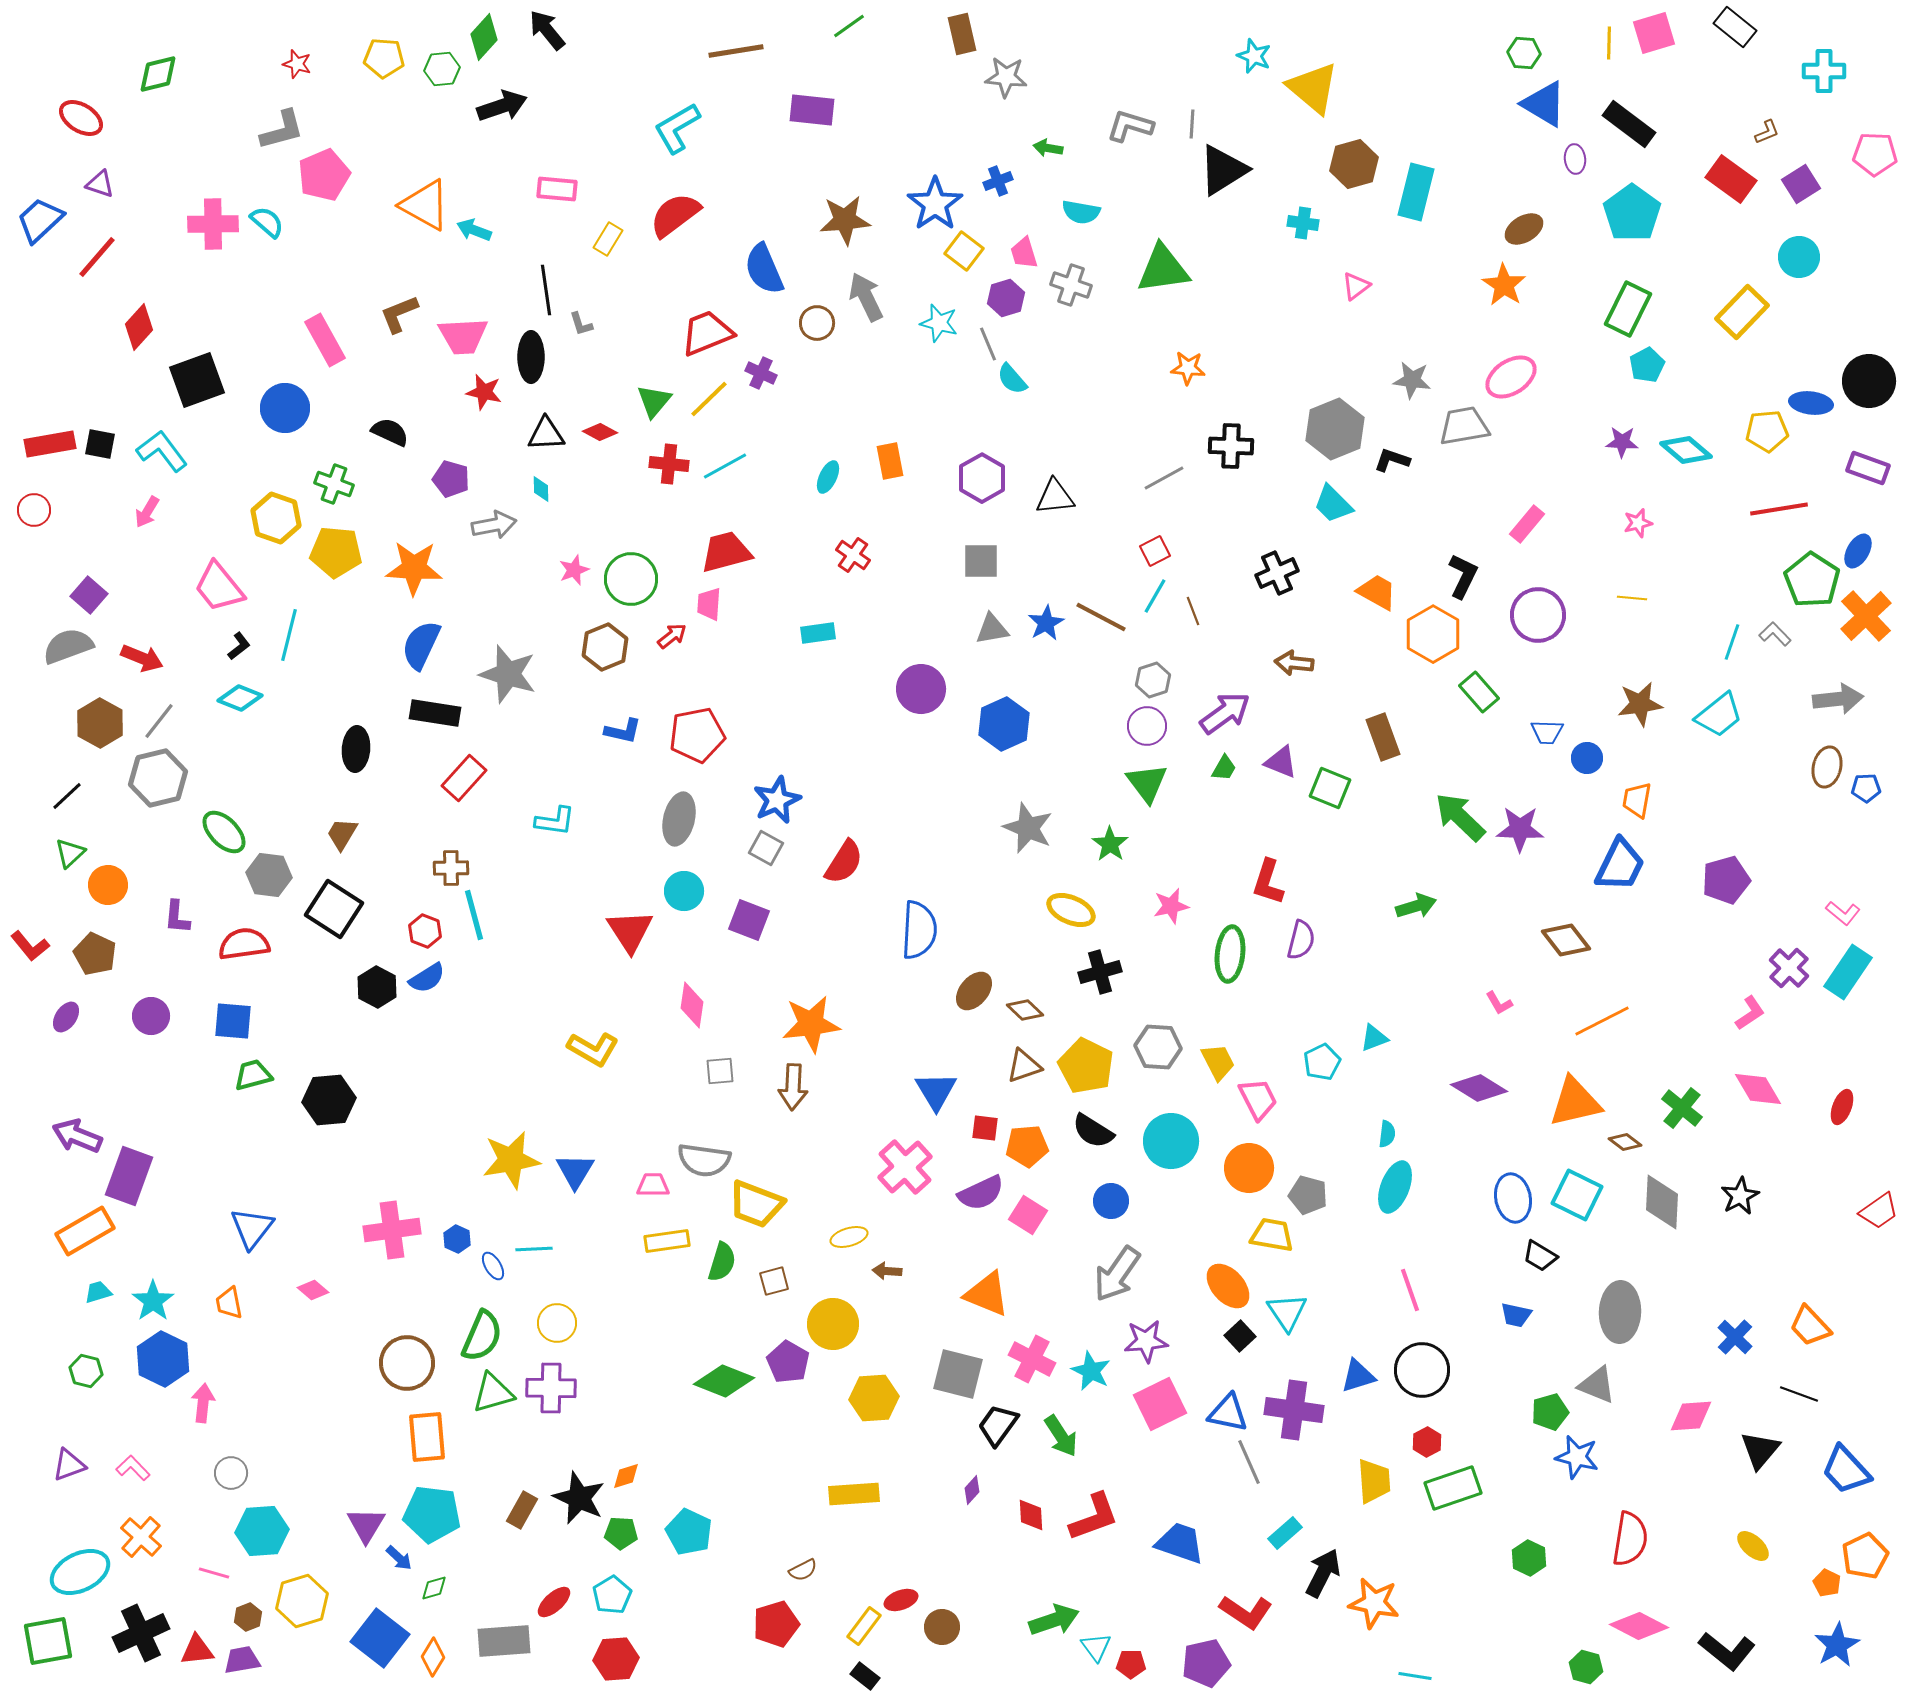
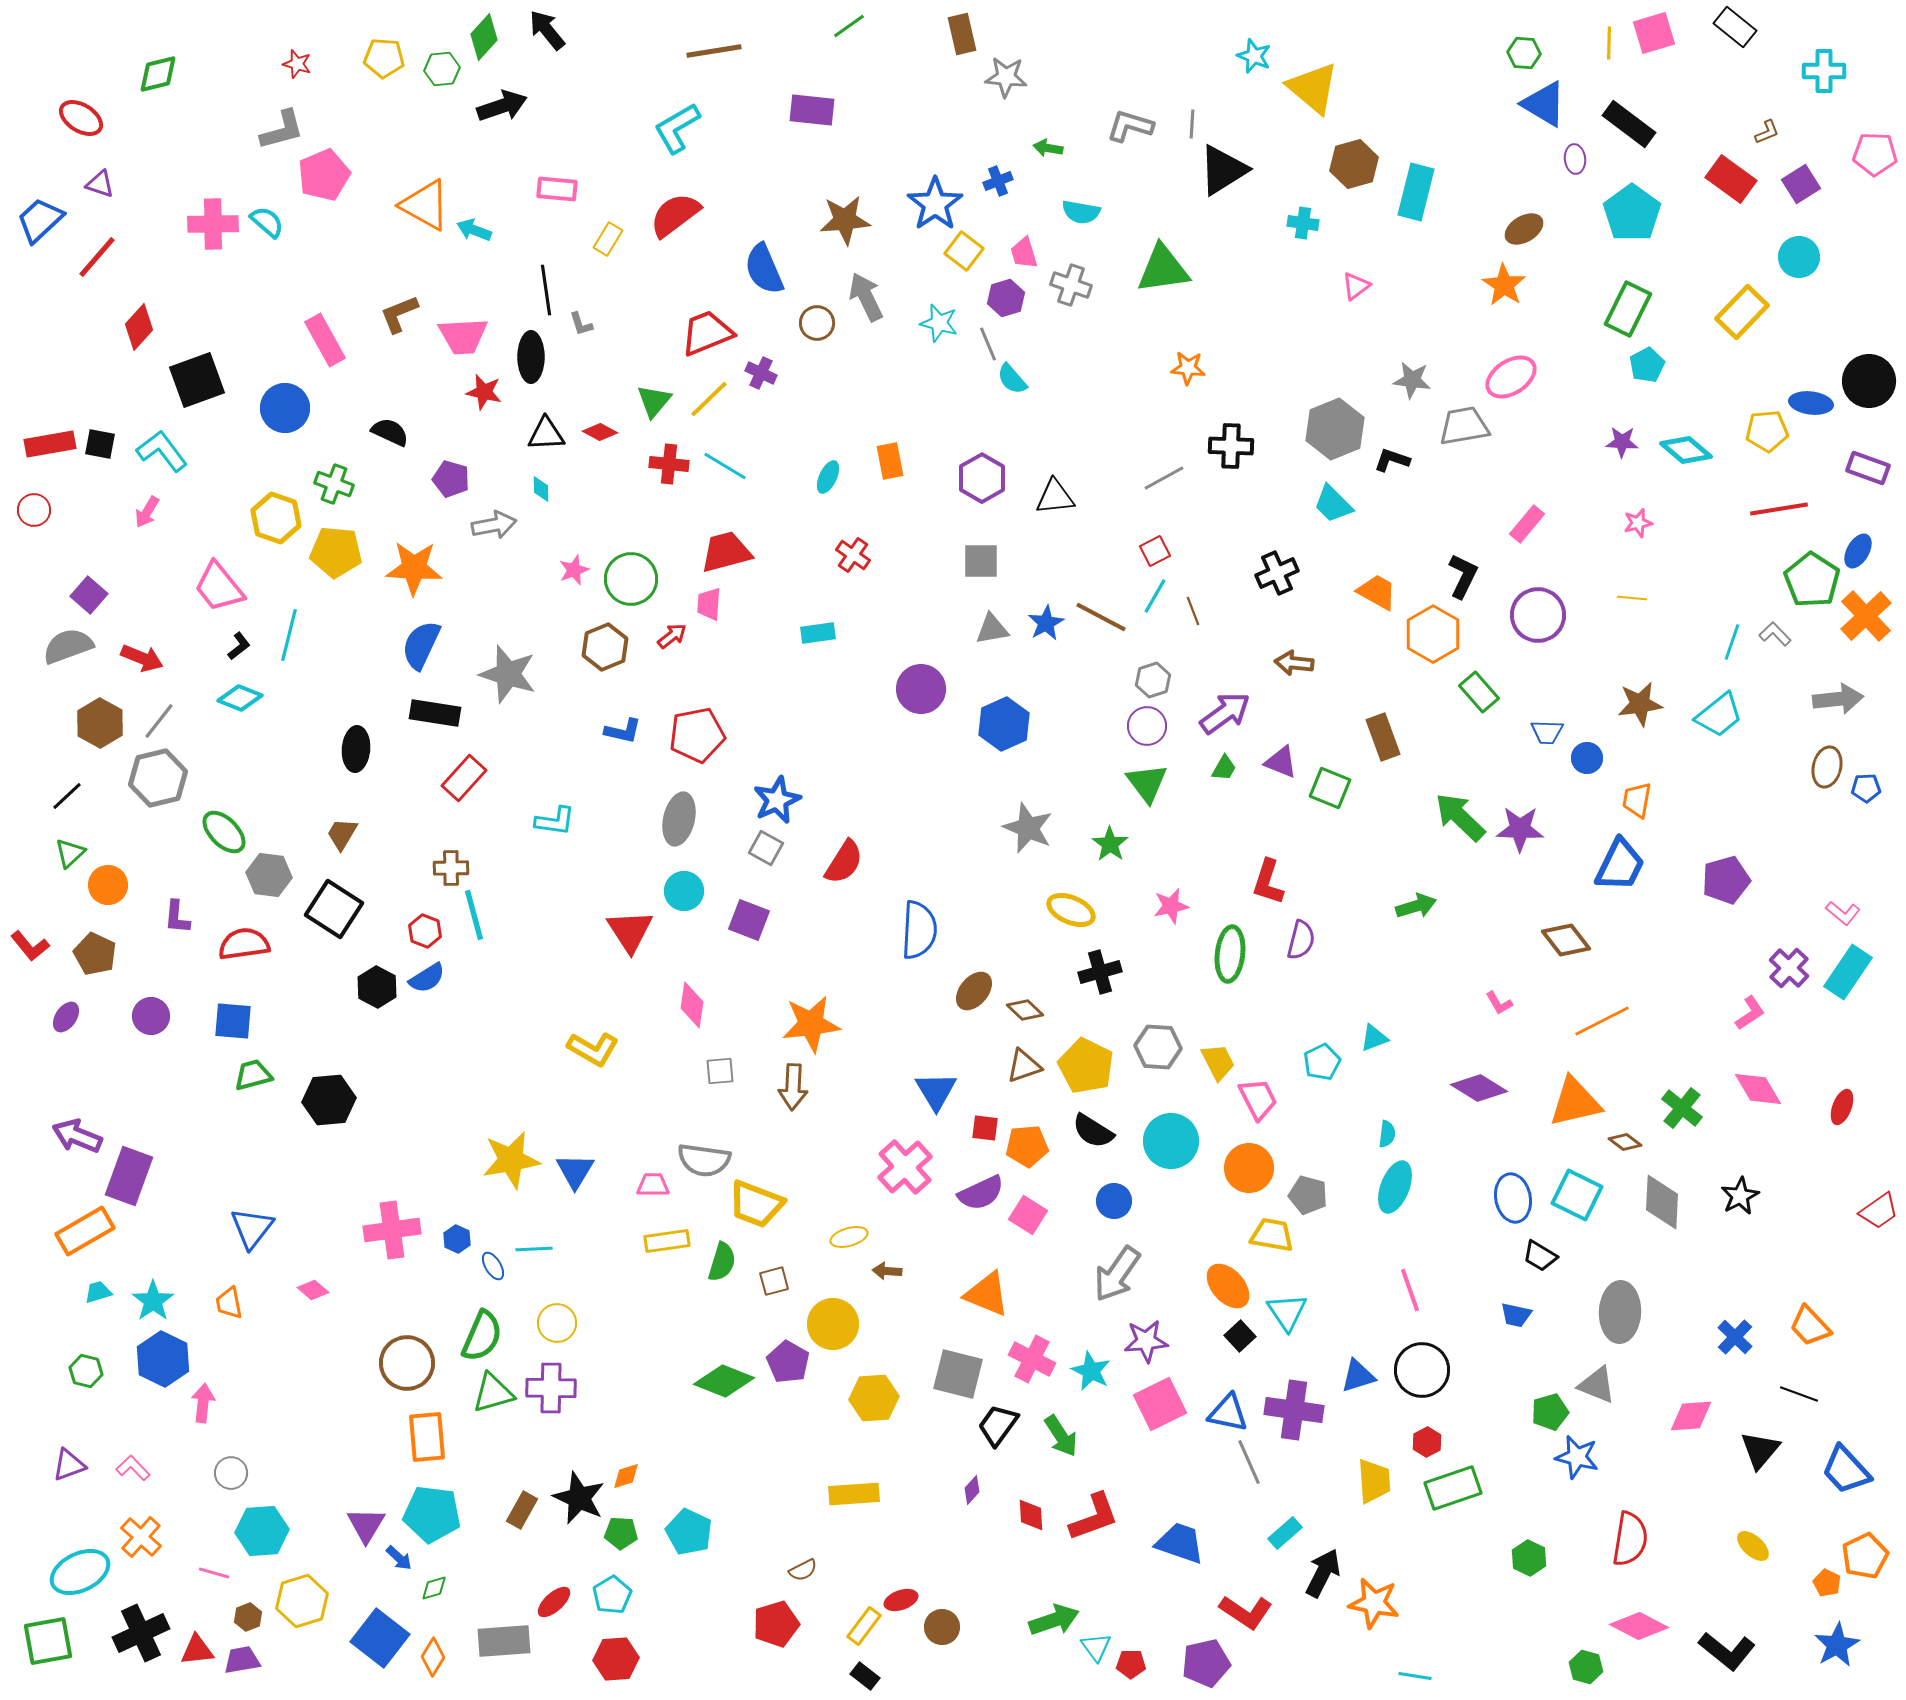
brown line at (736, 51): moved 22 px left
cyan line at (725, 466): rotated 60 degrees clockwise
blue circle at (1111, 1201): moved 3 px right
